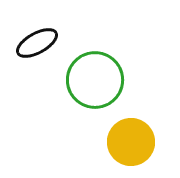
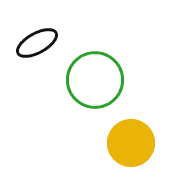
yellow circle: moved 1 px down
